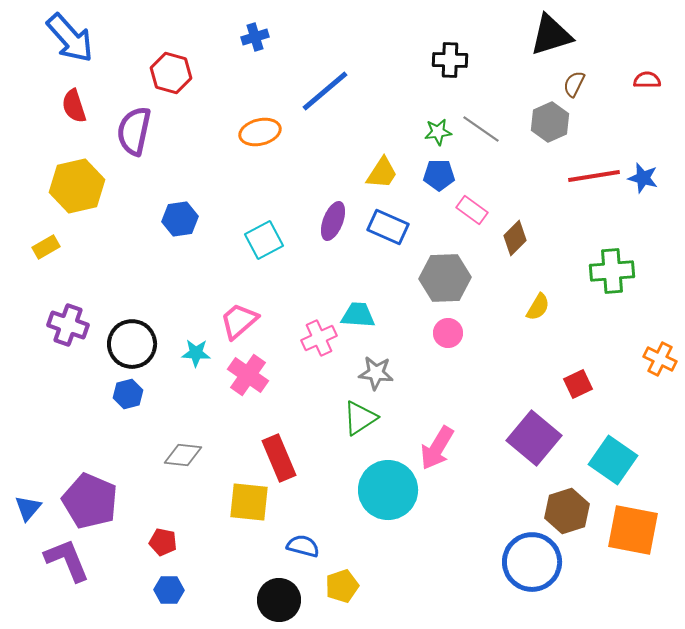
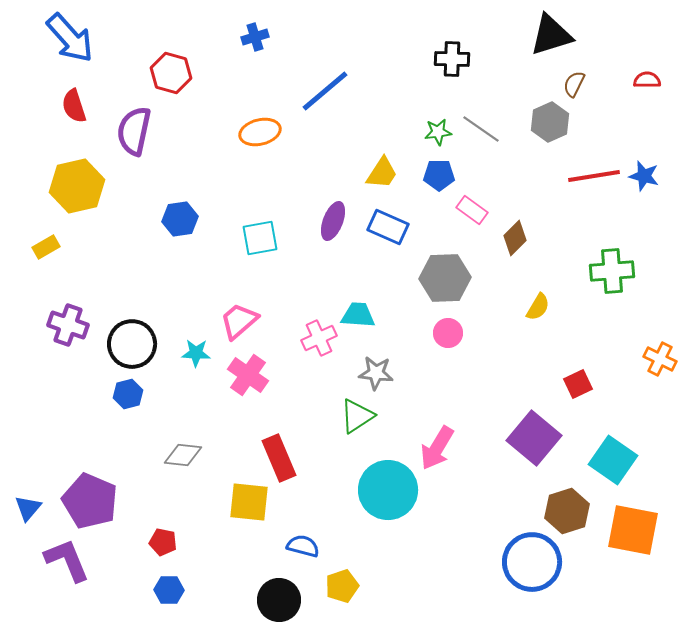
black cross at (450, 60): moved 2 px right, 1 px up
blue star at (643, 178): moved 1 px right, 2 px up
cyan square at (264, 240): moved 4 px left, 2 px up; rotated 18 degrees clockwise
green triangle at (360, 418): moved 3 px left, 2 px up
